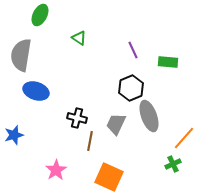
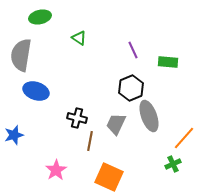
green ellipse: moved 2 px down; rotated 50 degrees clockwise
